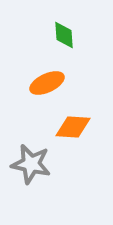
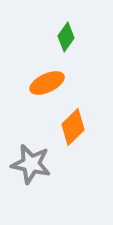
green diamond: moved 2 px right, 2 px down; rotated 40 degrees clockwise
orange diamond: rotated 48 degrees counterclockwise
